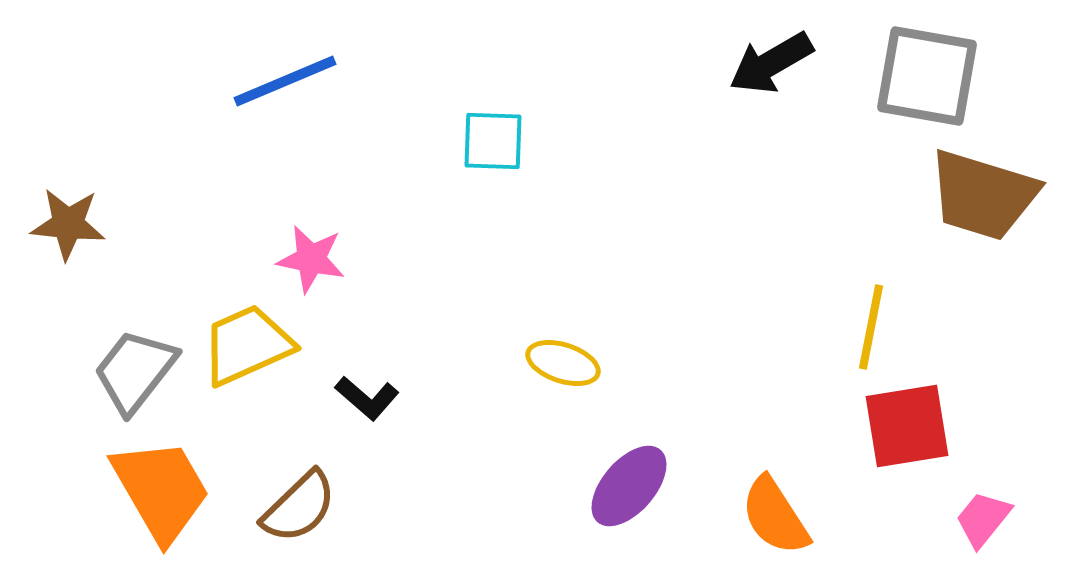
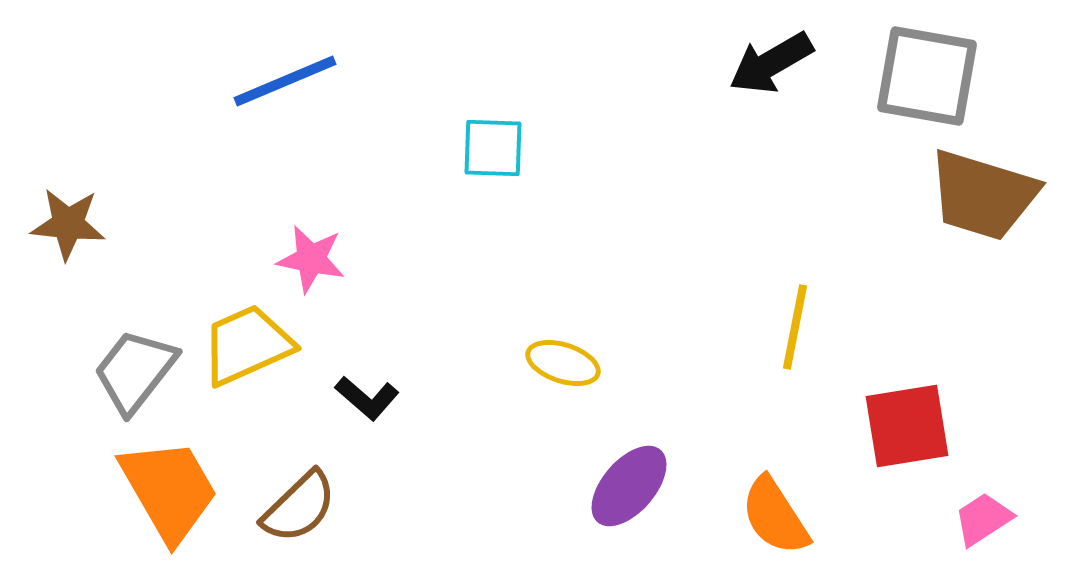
cyan square: moved 7 px down
yellow line: moved 76 px left
orange trapezoid: moved 8 px right
pink trapezoid: rotated 18 degrees clockwise
